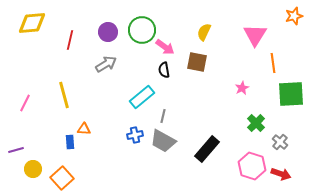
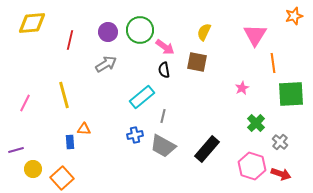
green circle: moved 2 px left
gray trapezoid: moved 5 px down
